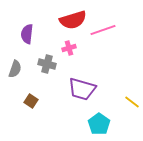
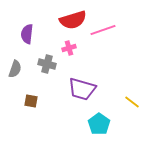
brown square: rotated 24 degrees counterclockwise
